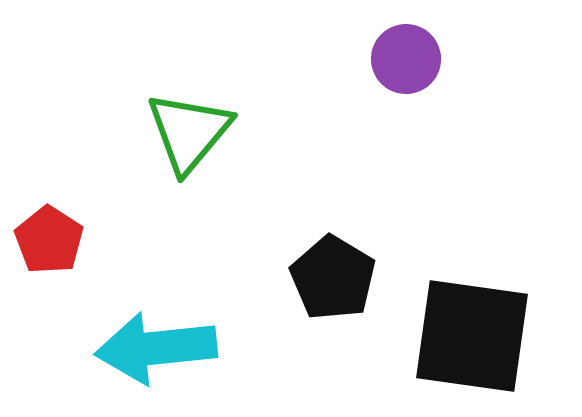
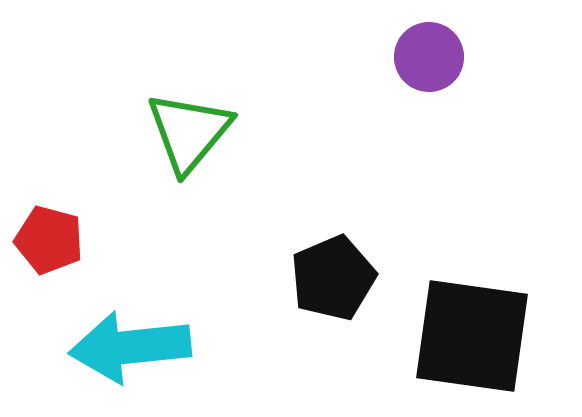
purple circle: moved 23 px right, 2 px up
red pentagon: rotated 18 degrees counterclockwise
black pentagon: rotated 18 degrees clockwise
cyan arrow: moved 26 px left, 1 px up
